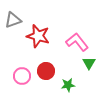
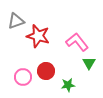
gray triangle: moved 3 px right, 1 px down
pink circle: moved 1 px right, 1 px down
